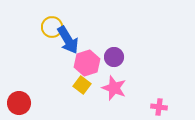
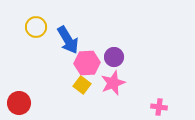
yellow circle: moved 16 px left
pink hexagon: rotated 15 degrees clockwise
pink star: moved 1 px left, 5 px up; rotated 30 degrees clockwise
